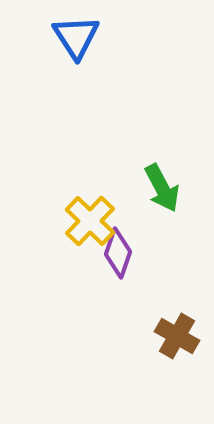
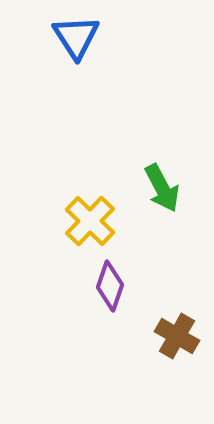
purple diamond: moved 8 px left, 33 px down
